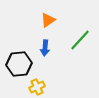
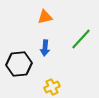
orange triangle: moved 3 px left, 3 px up; rotated 21 degrees clockwise
green line: moved 1 px right, 1 px up
yellow cross: moved 15 px right
